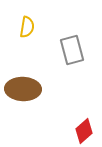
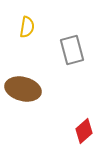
brown ellipse: rotated 12 degrees clockwise
